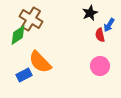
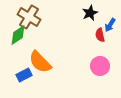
brown cross: moved 2 px left, 2 px up
blue arrow: moved 1 px right
